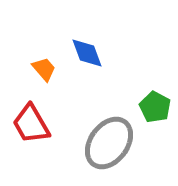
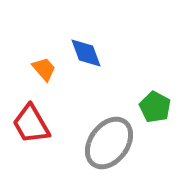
blue diamond: moved 1 px left
